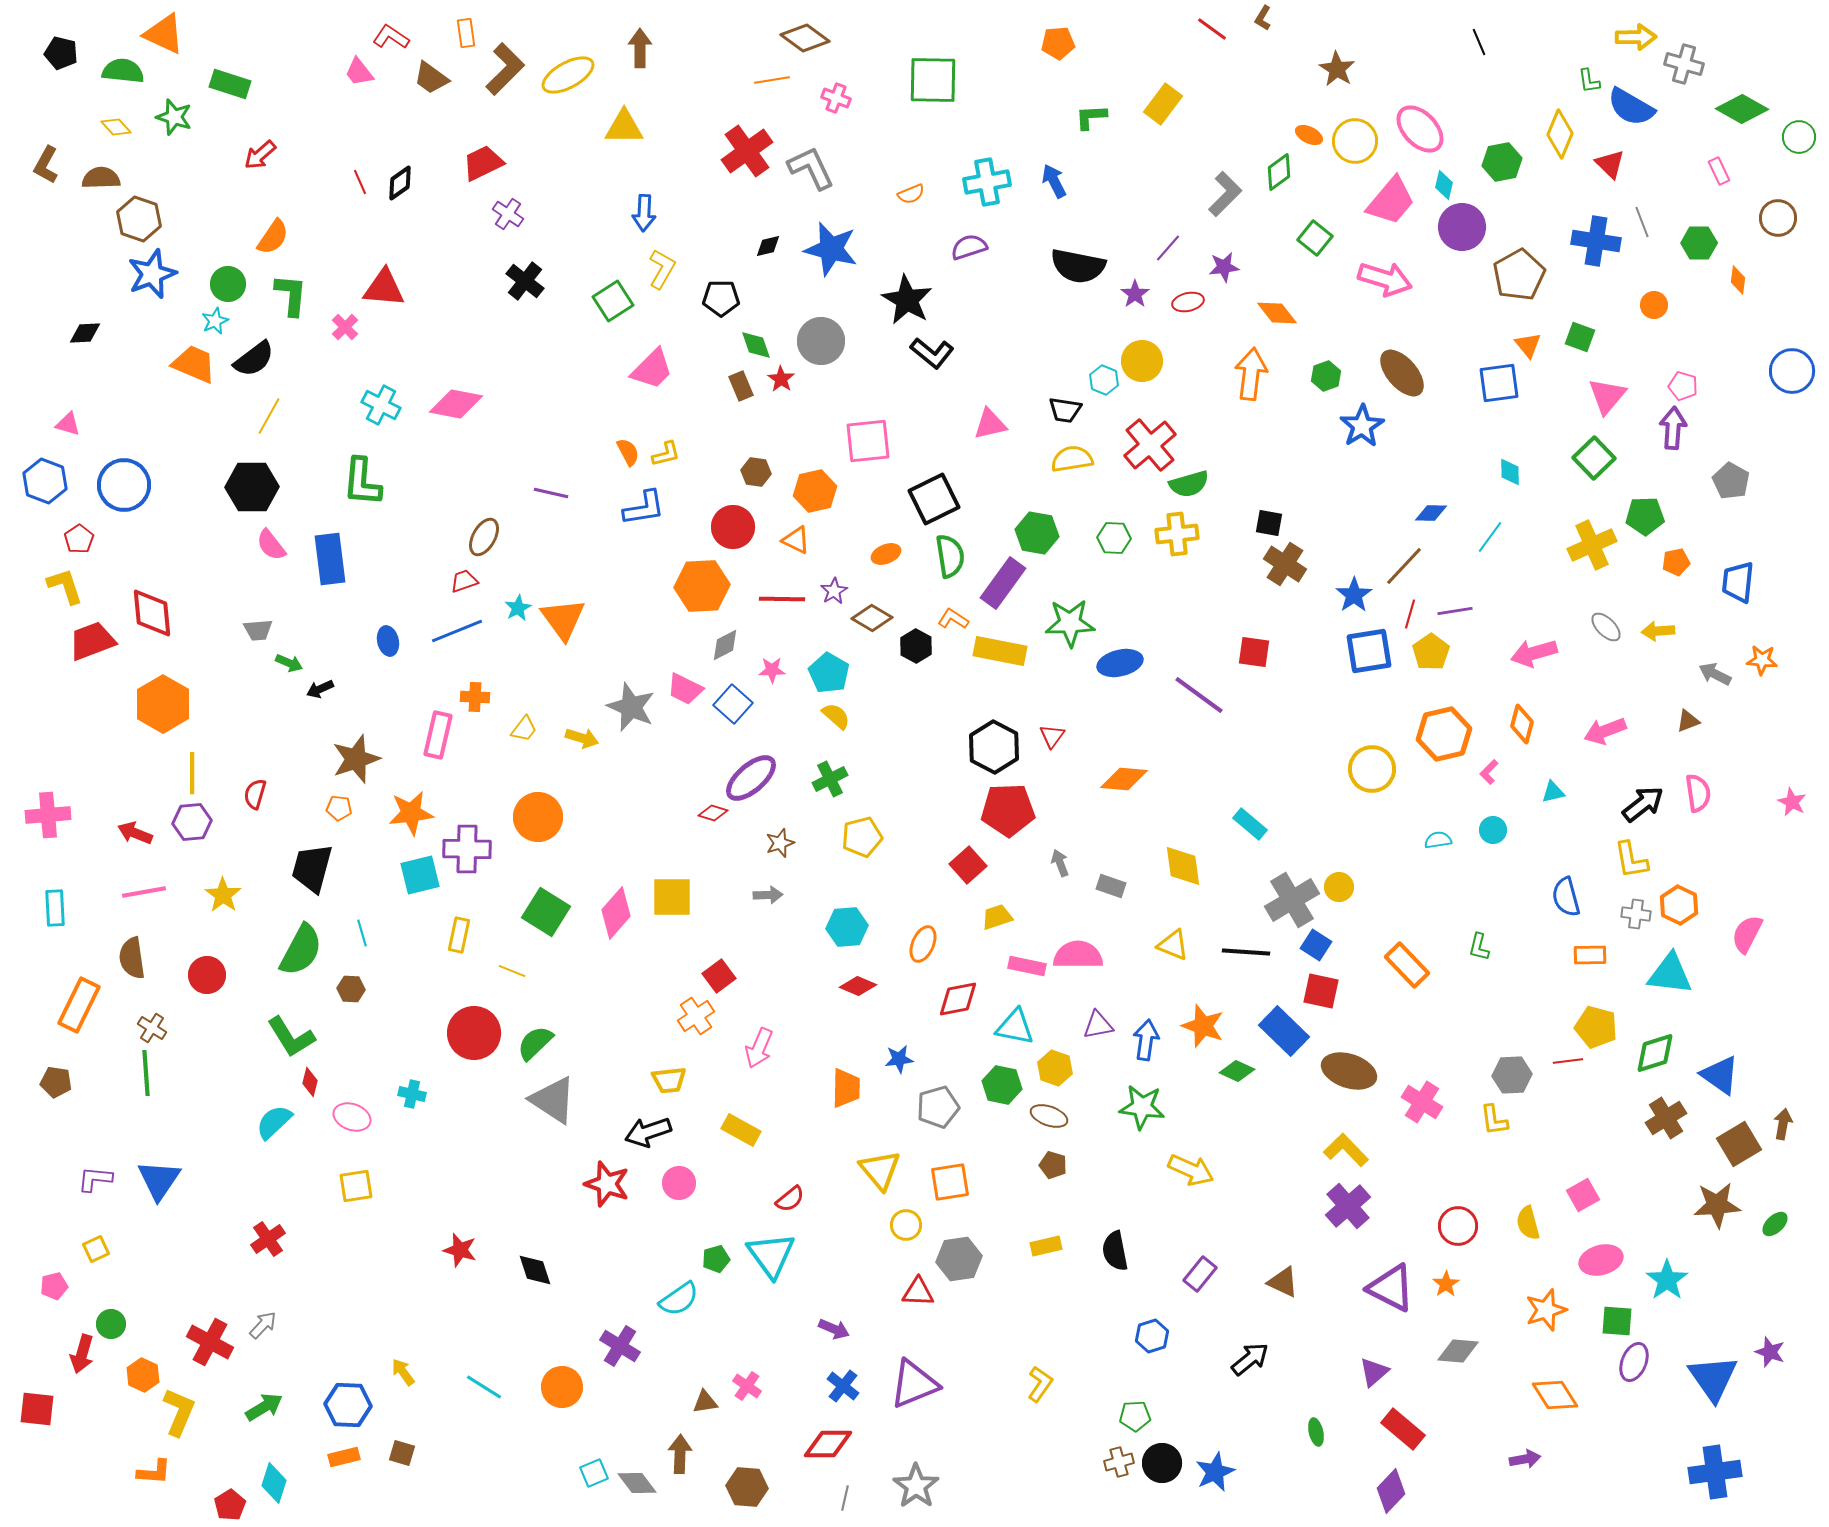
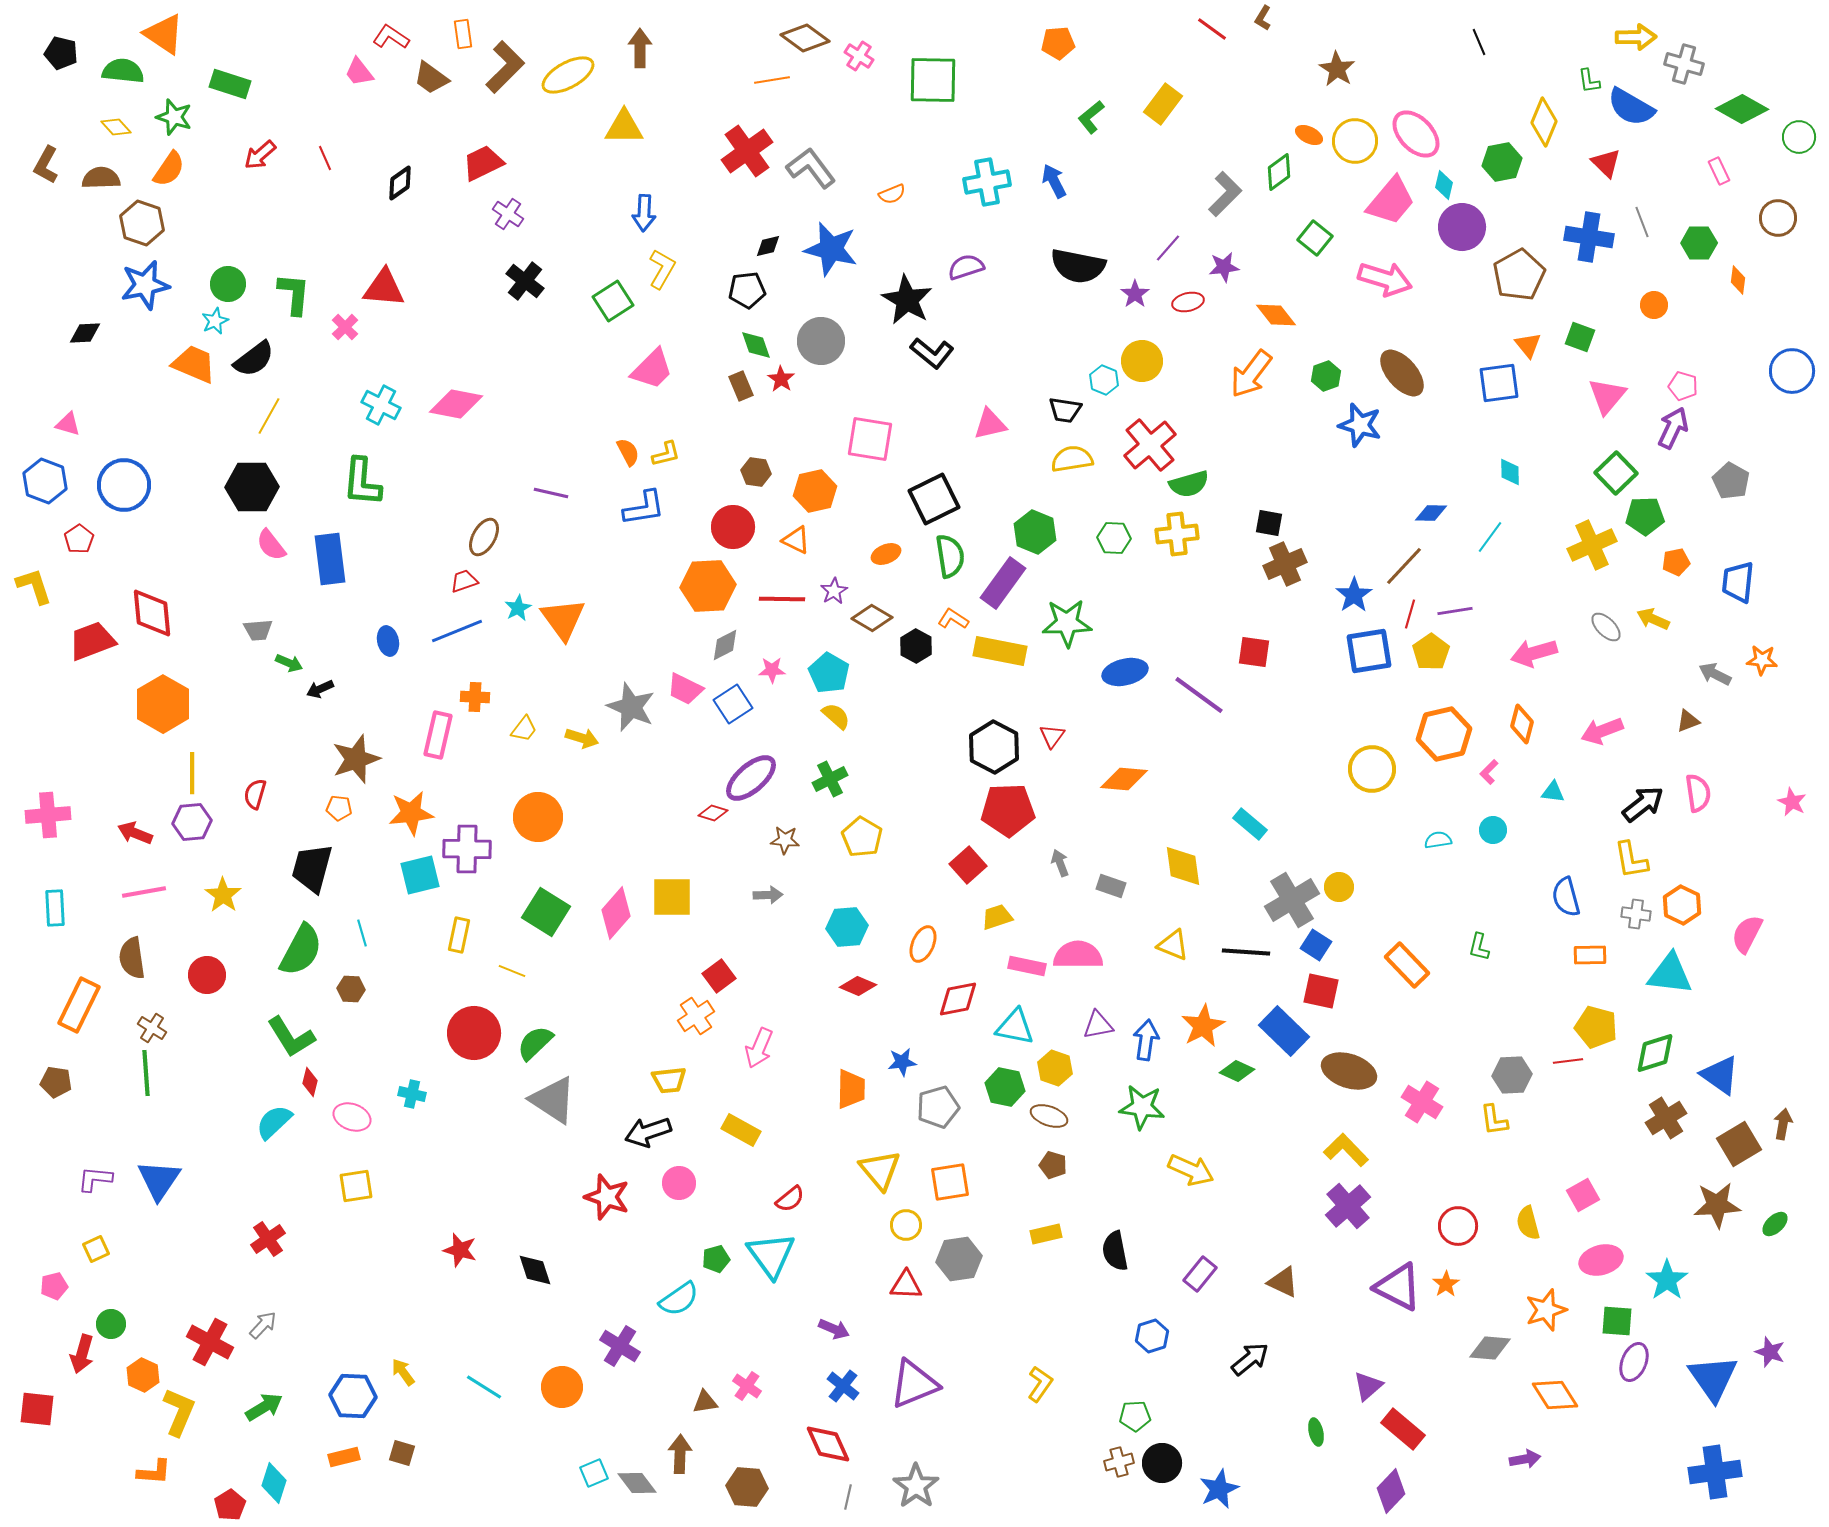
orange rectangle at (466, 33): moved 3 px left, 1 px down
orange triangle at (164, 34): rotated 9 degrees clockwise
brown L-shape at (505, 69): moved 2 px up
pink cross at (836, 98): moved 23 px right, 42 px up; rotated 12 degrees clockwise
green L-shape at (1091, 117): rotated 36 degrees counterclockwise
pink ellipse at (1420, 129): moved 4 px left, 5 px down
yellow diamond at (1560, 134): moved 16 px left, 12 px up
red triangle at (1610, 164): moved 4 px left, 1 px up
gray L-shape at (811, 168): rotated 12 degrees counterclockwise
red line at (360, 182): moved 35 px left, 24 px up
orange semicircle at (911, 194): moved 19 px left
brown hexagon at (139, 219): moved 3 px right, 4 px down
orange semicircle at (273, 237): moved 104 px left, 68 px up
blue cross at (1596, 241): moved 7 px left, 4 px up
purple semicircle at (969, 247): moved 3 px left, 20 px down
blue star at (152, 274): moved 7 px left, 11 px down; rotated 9 degrees clockwise
green L-shape at (291, 295): moved 3 px right, 1 px up
black pentagon at (721, 298): moved 26 px right, 8 px up; rotated 6 degrees counterclockwise
orange diamond at (1277, 313): moved 1 px left, 2 px down
orange arrow at (1251, 374): rotated 150 degrees counterclockwise
blue star at (1362, 426): moved 2 px left, 1 px up; rotated 24 degrees counterclockwise
purple arrow at (1673, 428): rotated 21 degrees clockwise
pink square at (868, 441): moved 2 px right, 2 px up; rotated 15 degrees clockwise
green square at (1594, 458): moved 22 px right, 15 px down
green hexagon at (1037, 533): moved 2 px left, 1 px up; rotated 12 degrees clockwise
brown cross at (1285, 564): rotated 33 degrees clockwise
yellow L-shape at (65, 586): moved 31 px left
orange hexagon at (702, 586): moved 6 px right
green star at (1070, 623): moved 3 px left
yellow arrow at (1658, 631): moved 5 px left, 12 px up; rotated 28 degrees clockwise
blue ellipse at (1120, 663): moved 5 px right, 9 px down
blue square at (733, 704): rotated 15 degrees clockwise
pink arrow at (1605, 731): moved 3 px left
cyan triangle at (1553, 792): rotated 20 degrees clockwise
yellow pentagon at (862, 837): rotated 27 degrees counterclockwise
brown star at (780, 843): moved 5 px right, 3 px up; rotated 24 degrees clockwise
orange hexagon at (1679, 905): moved 3 px right
orange star at (1203, 1026): rotated 24 degrees clockwise
blue star at (899, 1059): moved 3 px right, 3 px down
green hexagon at (1002, 1085): moved 3 px right, 2 px down
orange trapezoid at (846, 1088): moved 5 px right, 1 px down
red star at (607, 1184): moved 13 px down
yellow rectangle at (1046, 1246): moved 12 px up
purple triangle at (1391, 1288): moved 7 px right, 1 px up
red triangle at (918, 1292): moved 12 px left, 7 px up
gray diamond at (1458, 1351): moved 32 px right, 3 px up
purple triangle at (1374, 1372): moved 6 px left, 14 px down
blue hexagon at (348, 1405): moved 5 px right, 9 px up
red diamond at (828, 1444): rotated 66 degrees clockwise
blue star at (1215, 1472): moved 4 px right, 17 px down
gray line at (845, 1498): moved 3 px right, 1 px up
